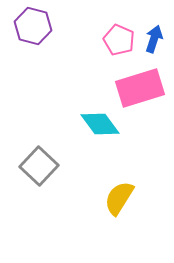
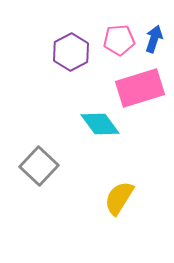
purple hexagon: moved 38 px right, 26 px down; rotated 18 degrees clockwise
pink pentagon: rotated 28 degrees counterclockwise
